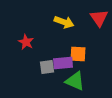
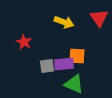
red star: moved 2 px left
orange square: moved 1 px left, 2 px down
purple rectangle: moved 1 px right, 1 px down
gray square: moved 1 px up
green triangle: moved 1 px left, 3 px down
